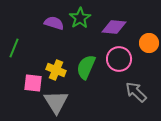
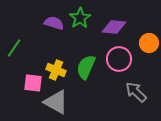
green line: rotated 12 degrees clockwise
gray triangle: rotated 28 degrees counterclockwise
